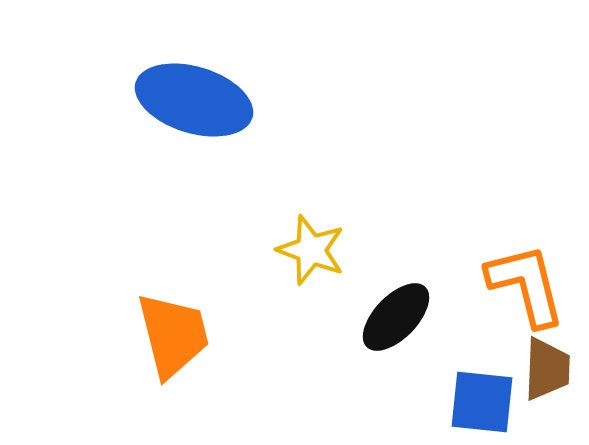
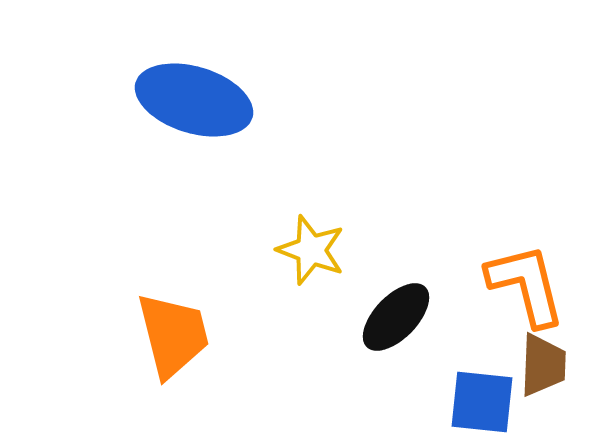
brown trapezoid: moved 4 px left, 4 px up
